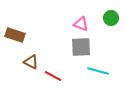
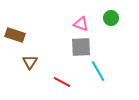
brown triangle: moved 1 px left; rotated 35 degrees clockwise
cyan line: rotated 45 degrees clockwise
red line: moved 9 px right, 6 px down
